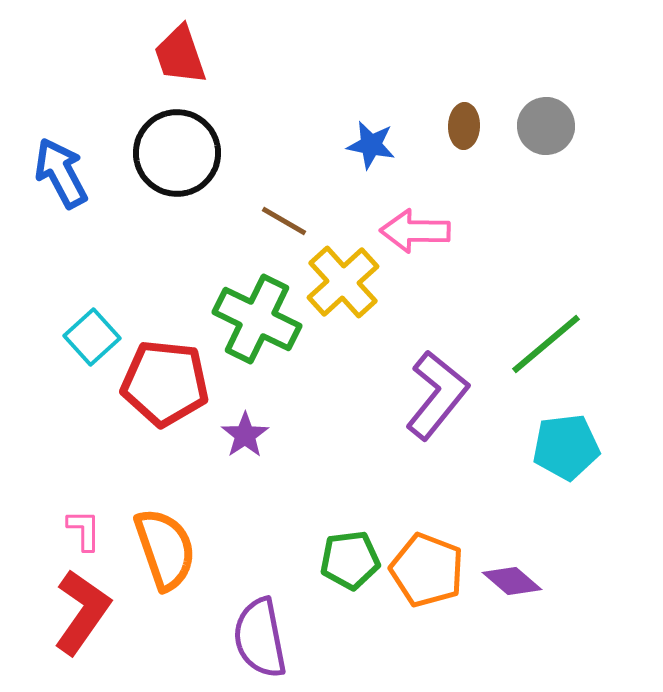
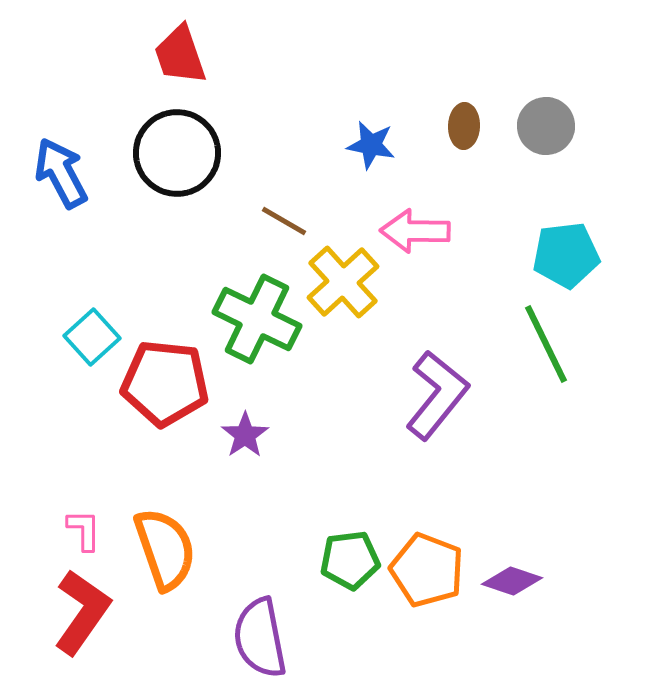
green line: rotated 76 degrees counterclockwise
cyan pentagon: moved 192 px up
purple diamond: rotated 22 degrees counterclockwise
